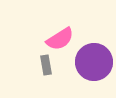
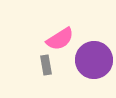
purple circle: moved 2 px up
